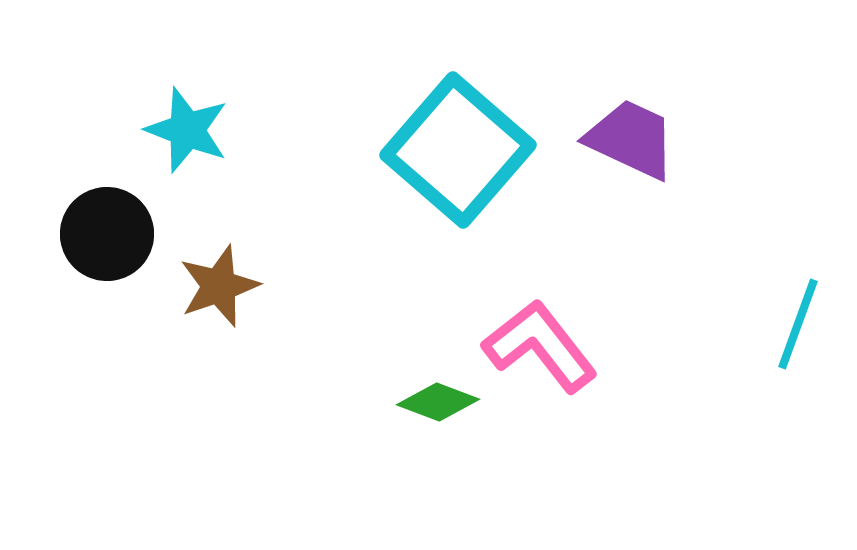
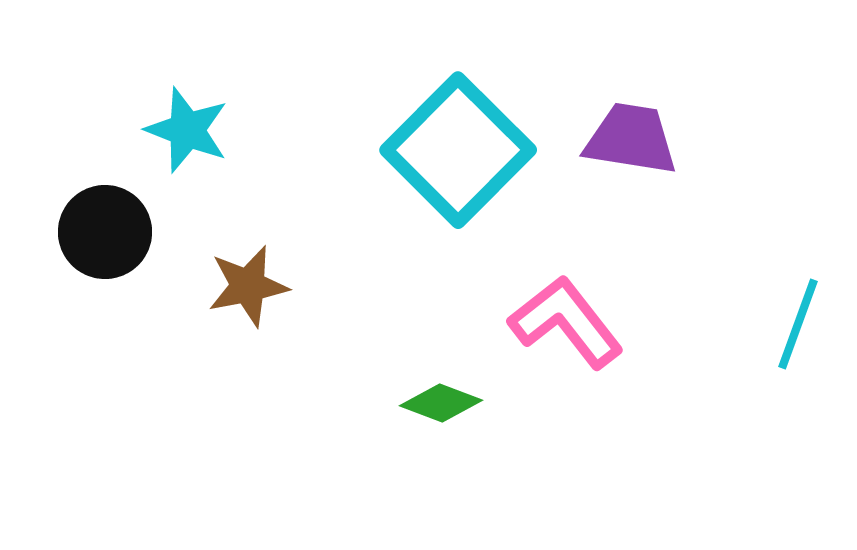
purple trapezoid: rotated 16 degrees counterclockwise
cyan square: rotated 4 degrees clockwise
black circle: moved 2 px left, 2 px up
brown star: moved 29 px right; rotated 8 degrees clockwise
pink L-shape: moved 26 px right, 24 px up
green diamond: moved 3 px right, 1 px down
